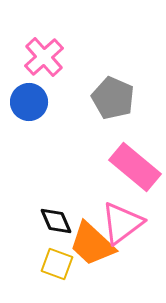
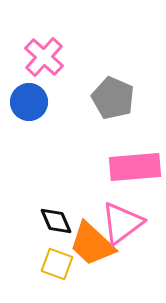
pink cross: rotated 6 degrees counterclockwise
pink rectangle: rotated 45 degrees counterclockwise
